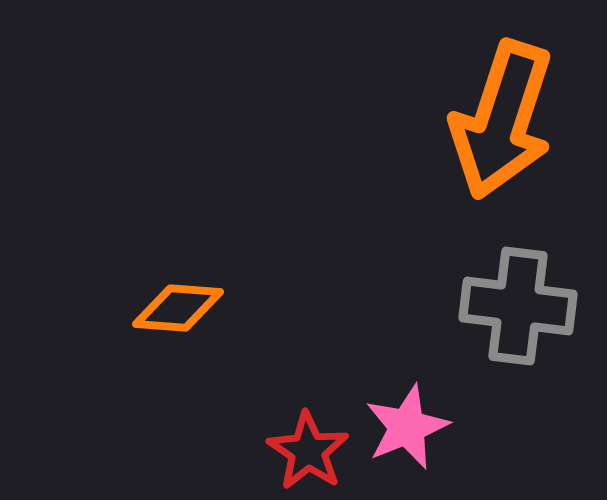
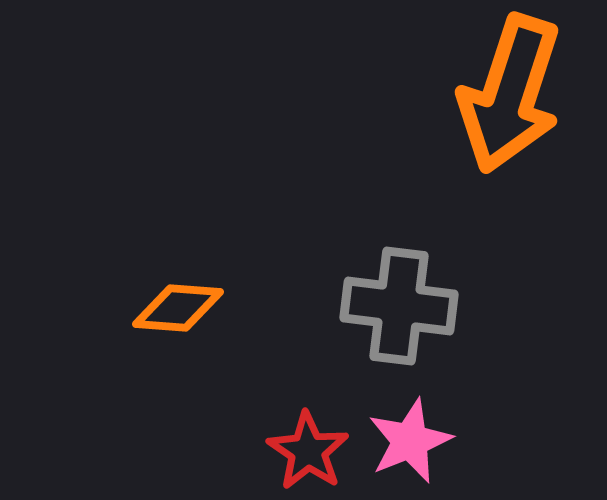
orange arrow: moved 8 px right, 26 px up
gray cross: moved 119 px left
pink star: moved 3 px right, 14 px down
